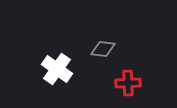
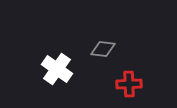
red cross: moved 1 px right, 1 px down
